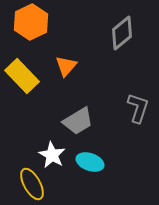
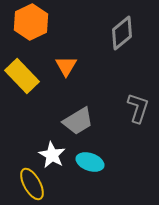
orange triangle: rotated 10 degrees counterclockwise
